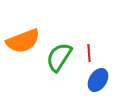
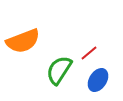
red line: rotated 54 degrees clockwise
green semicircle: moved 13 px down
